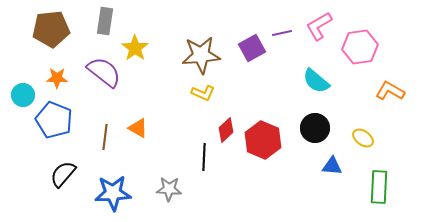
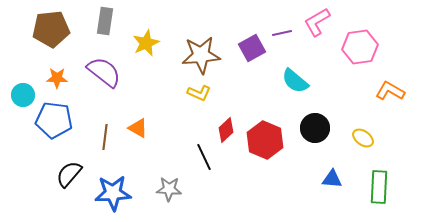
pink L-shape: moved 2 px left, 4 px up
yellow star: moved 11 px right, 5 px up; rotated 12 degrees clockwise
cyan semicircle: moved 21 px left
yellow L-shape: moved 4 px left
blue pentagon: rotated 15 degrees counterclockwise
red hexagon: moved 2 px right
black line: rotated 28 degrees counterclockwise
blue triangle: moved 13 px down
black semicircle: moved 6 px right
